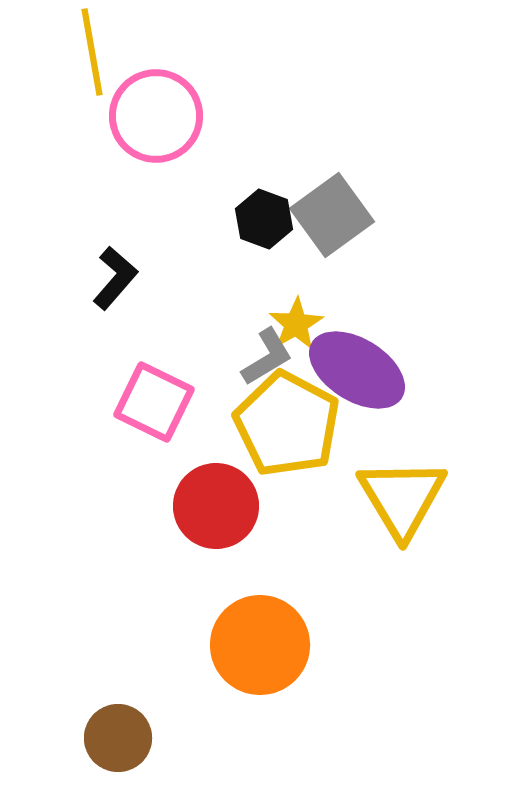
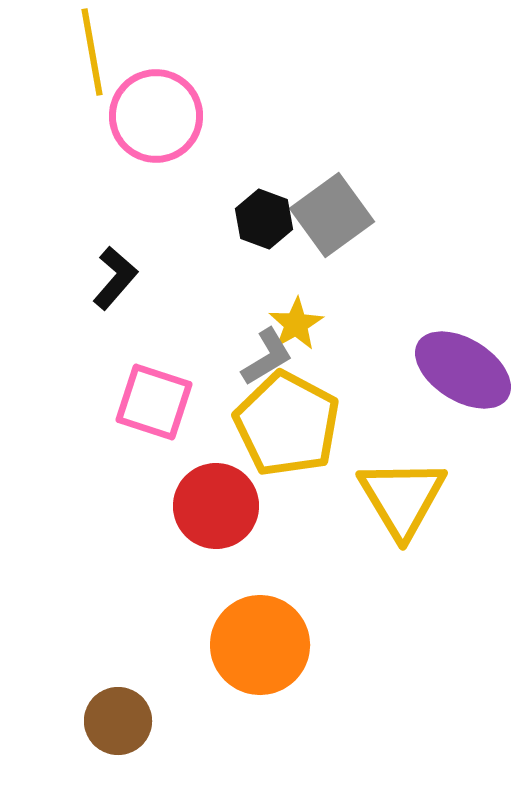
purple ellipse: moved 106 px right
pink square: rotated 8 degrees counterclockwise
brown circle: moved 17 px up
